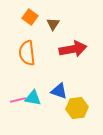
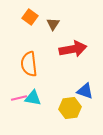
orange semicircle: moved 2 px right, 11 px down
blue triangle: moved 26 px right
pink line: moved 1 px right, 2 px up
yellow hexagon: moved 7 px left
